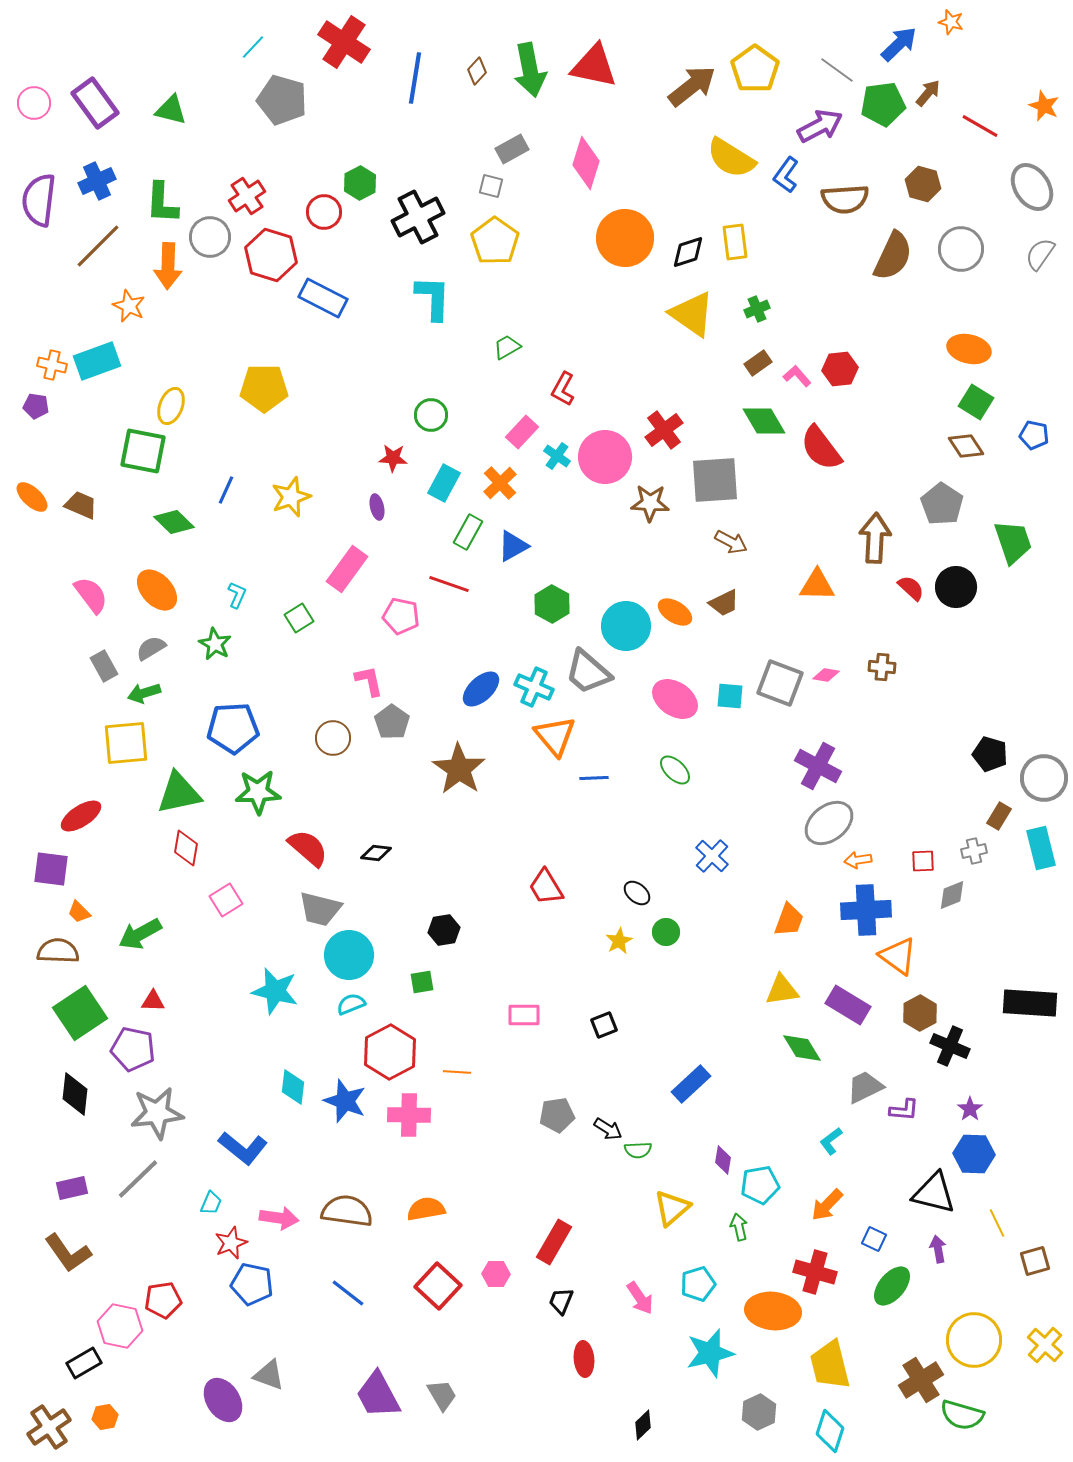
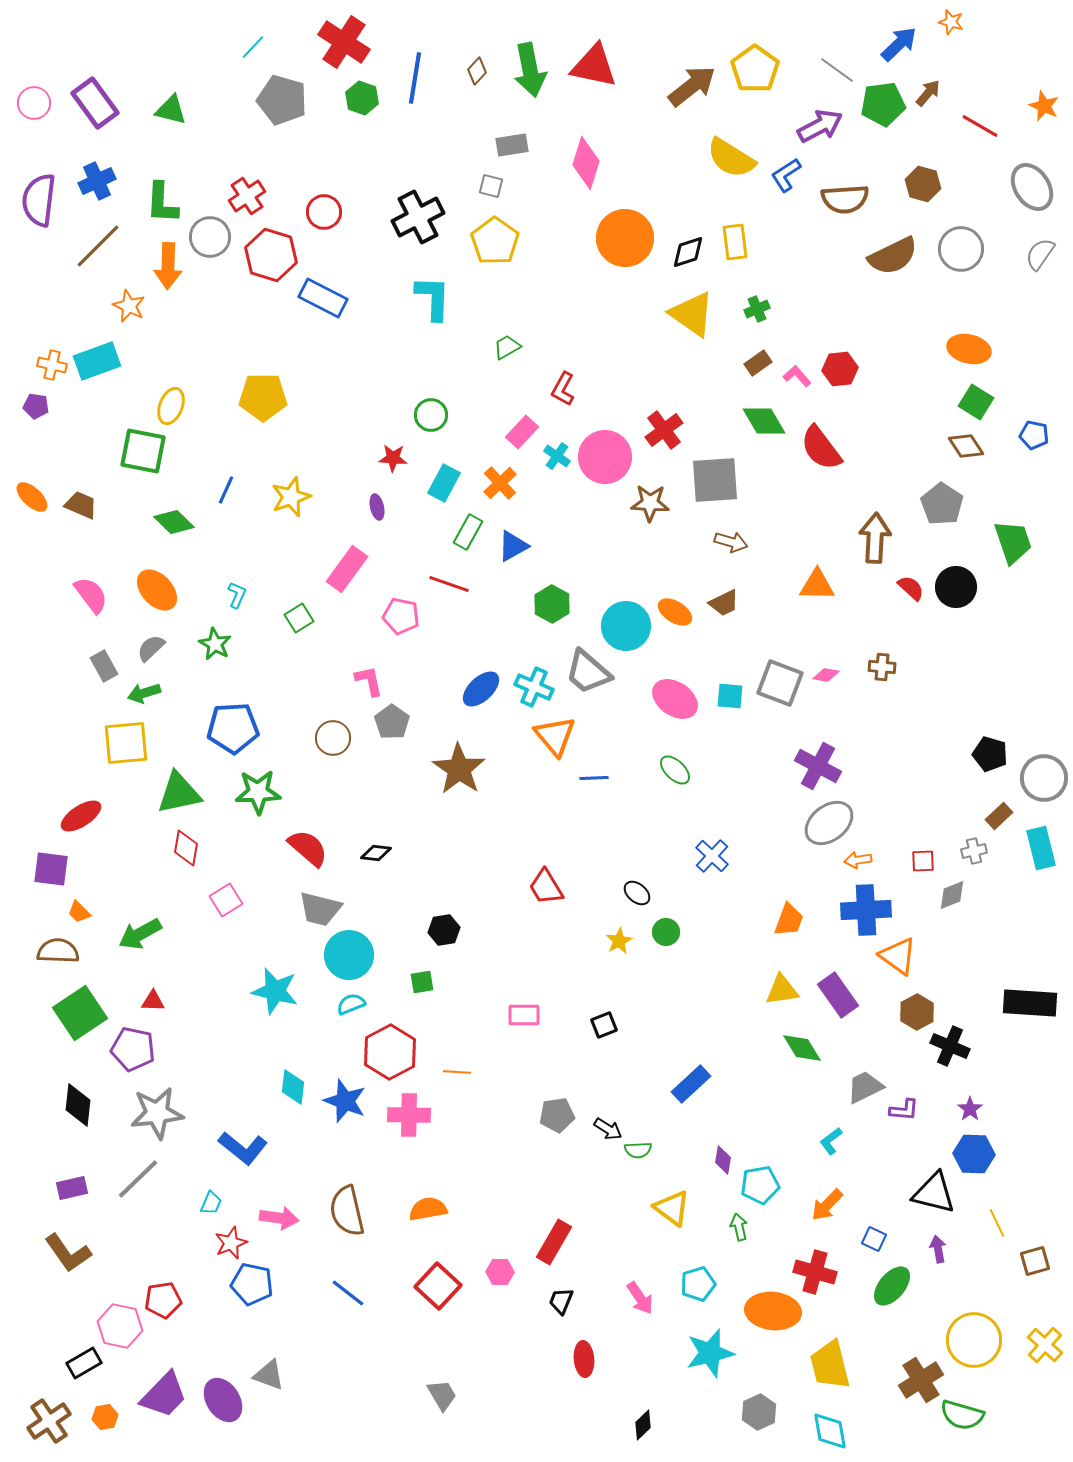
gray rectangle at (512, 149): moved 4 px up; rotated 20 degrees clockwise
blue L-shape at (786, 175): rotated 21 degrees clockwise
green hexagon at (360, 183): moved 2 px right, 85 px up; rotated 12 degrees counterclockwise
brown semicircle at (893, 256): rotated 39 degrees clockwise
yellow pentagon at (264, 388): moved 1 px left, 9 px down
brown arrow at (731, 542): rotated 12 degrees counterclockwise
gray semicircle at (151, 648): rotated 12 degrees counterclockwise
brown rectangle at (999, 816): rotated 16 degrees clockwise
purple rectangle at (848, 1005): moved 10 px left, 10 px up; rotated 24 degrees clockwise
brown hexagon at (920, 1013): moved 3 px left, 1 px up
black diamond at (75, 1094): moved 3 px right, 11 px down
yellow triangle at (672, 1208): rotated 42 degrees counterclockwise
orange semicircle at (426, 1209): moved 2 px right
brown semicircle at (347, 1211): rotated 111 degrees counterclockwise
pink hexagon at (496, 1274): moved 4 px right, 2 px up
purple trapezoid at (378, 1395): moved 214 px left; rotated 108 degrees counterclockwise
brown cross at (49, 1427): moved 6 px up
cyan diamond at (830, 1431): rotated 27 degrees counterclockwise
